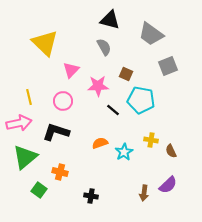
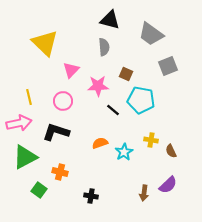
gray semicircle: rotated 24 degrees clockwise
green triangle: rotated 12 degrees clockwise
